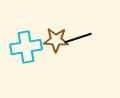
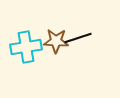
brown star: moved 1 px down
